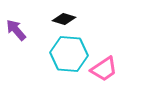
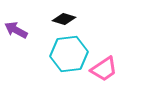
purple arrow: rotated 20 degrees counterclockwise
cyan hexagon: rotated 12 degrees counterclockwise
